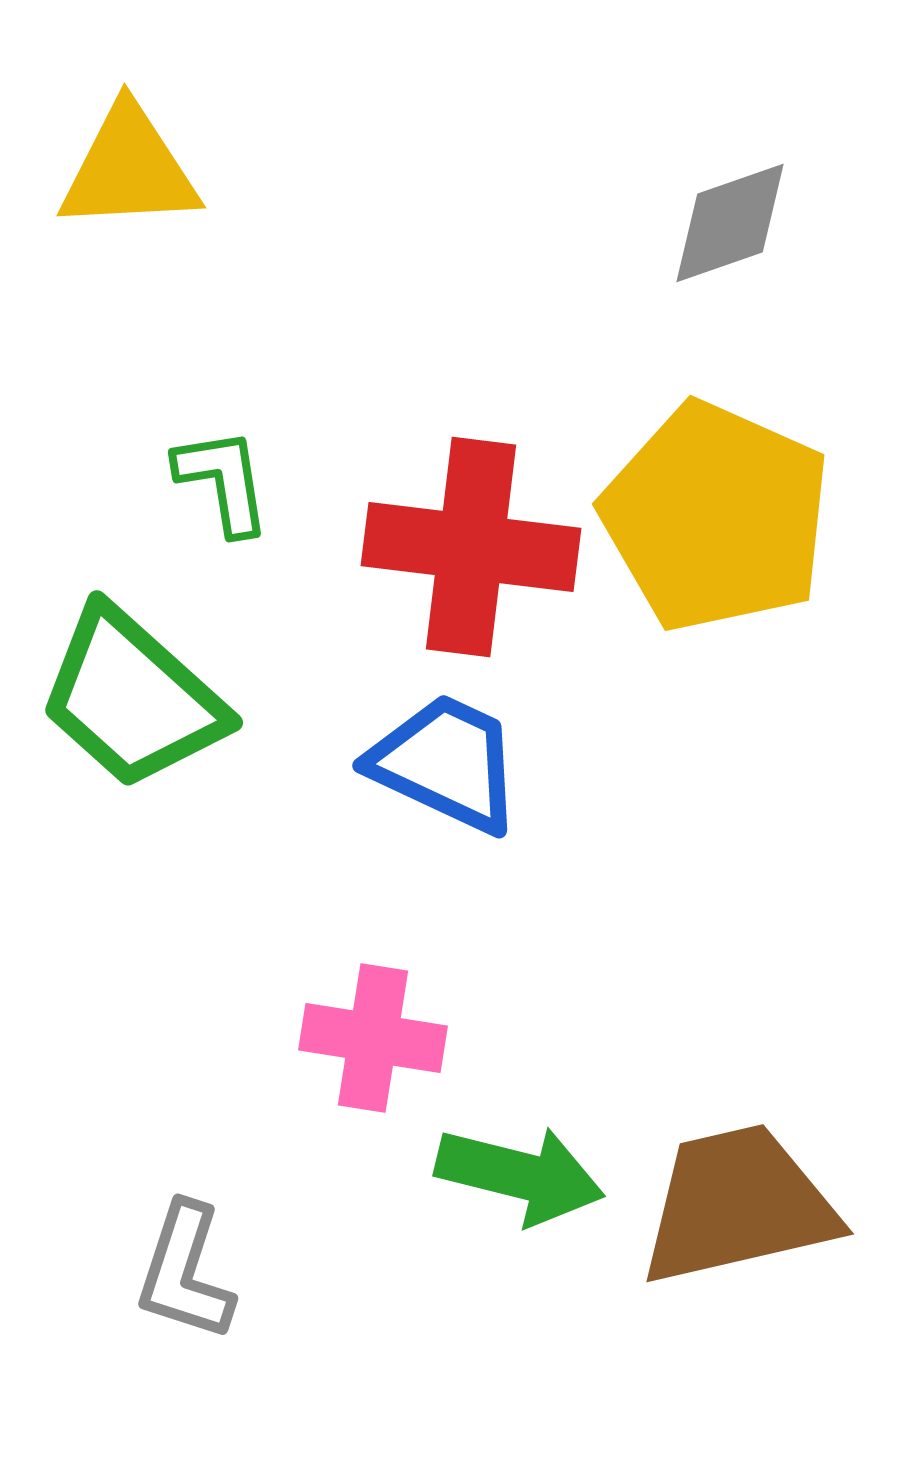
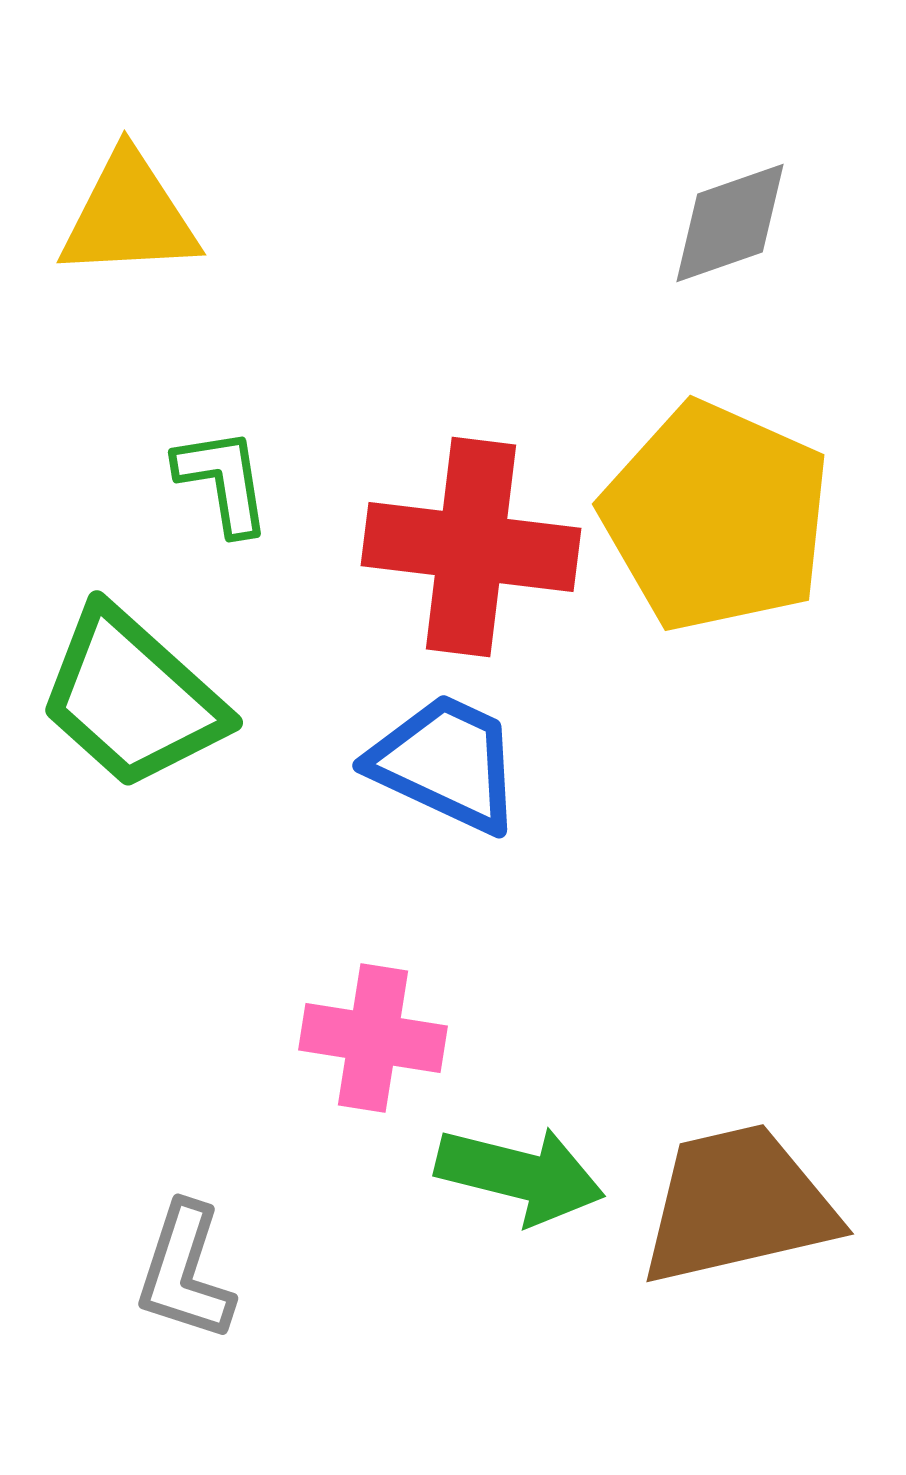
yellow triangle: moved 47 px down
